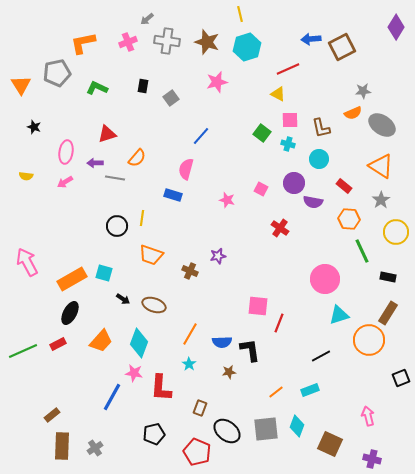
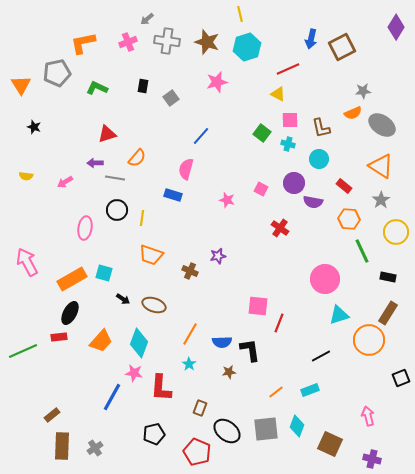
blue arrow at (311, 39): rotated 72 degrees counterclockwise
pink ellipse at (66, 152): moved 19 px right, 76 px down
black circle at (117, 226): moved 16 px up
red rectangle at (58, 344): moved 1 px right, 7 px up; rotated 21 degrees clockwise
